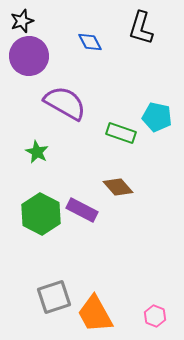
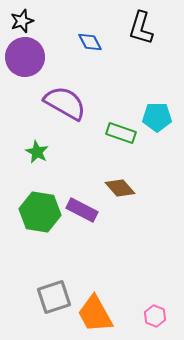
purple circle: moved 4 px left, 1 px down
cyan pentagon: rotated 12 degrees counterclockwise
brown diamond: moved 2 px right, 1 px down
green hexagon: moved 1 px left, 2 px up; rotated 18 degrees counterclockwise
